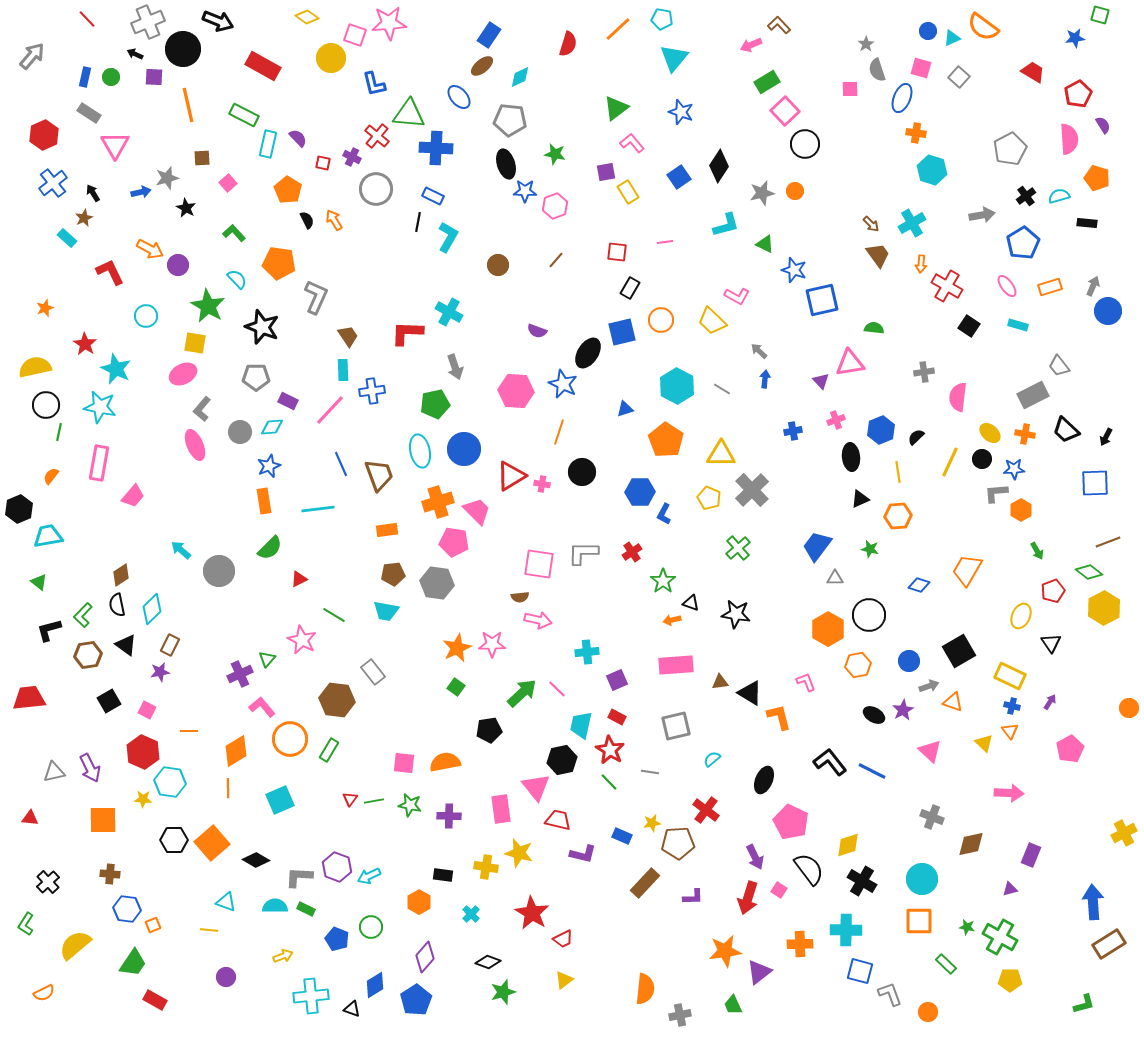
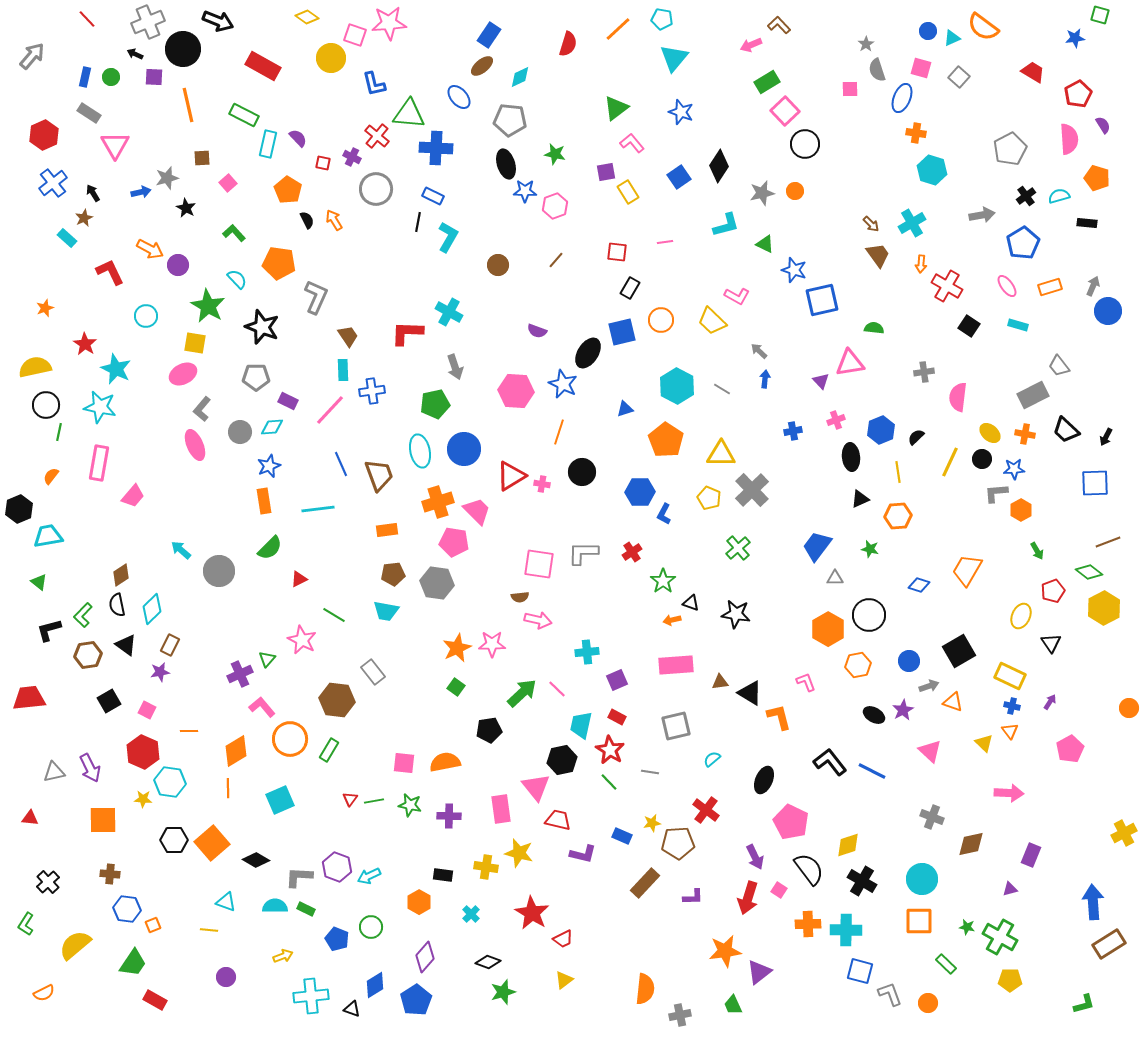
orange cross at (800, 944): moved 8 px right, 20 px up
orange circle at (928, 1012): moved 9 px up
